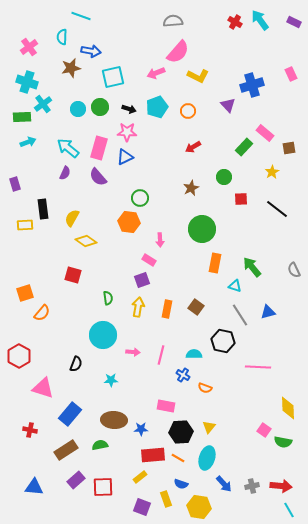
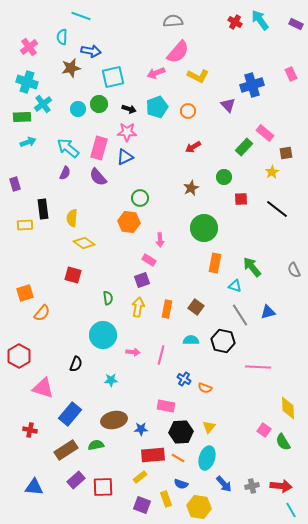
purple rectangle at (294, 22): moved 2 px right, 2 px down
green circle at (100, 107): moved 1 px left, 3 px up
brown square at (289, 148): moved 3 px left, 5 px down
yellow semicircle at (72, 218): rotated 24 degrees counterclockwise
green circle at (202, 229): moved 2 px right, 1 px up
yellow diamond at (86, 241): moved 2 px left, 2 px down
cyan semicircle at (194, 354): moved 3 px left, 14 px up
blue cross at (183, 375): moved 1 px right, 4 px down
brown ellipse at (114, 420): rotated 15 degrees counterclockwise
green semicircle at (283, 442): rotated 48 degrees clockwise
green semicircle at (100, 445): moved 4 px left
purple square at (142, 507): moved 2 px up
cyan line at (289, 510): moved 2 px right
